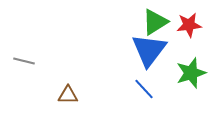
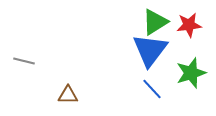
blue triangle: moved 1 px right
blue line: moved 8 px right
